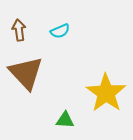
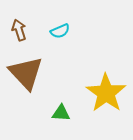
brown arrow: rotated 10 degrees counterclockwise
green triangle: moved 4 px left, 7 px up
